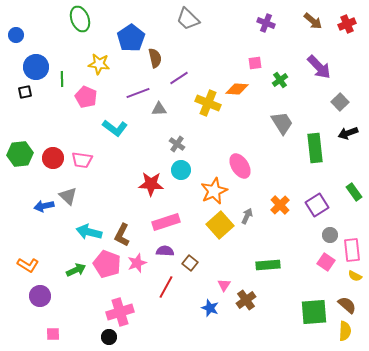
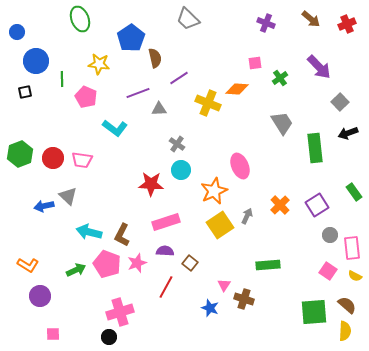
brown arrow at (313, 21): moved 2 px left, 2 px up
blue circle at (16, 35): moved 1 px right, 3 px up
blue circle at (36, 67): moved 6 px up
green cross at (280, 80): moved 2 px up
green hexagon at (20, 154): rotated 15 degrees counterclockwise
pink ellipse at (240, 166): rotated 10 degrees clockwise
yellow square at (220, 225): rotated 8 degrees clockwise
pink rectangle at (352, 250): moved 2 px up
pink square at (326, 262): moved 2 px right, 9 px down
brown cross at (246, 300): moved 2 px left, 1 px up; rotated 36 degrees counterclockwise
